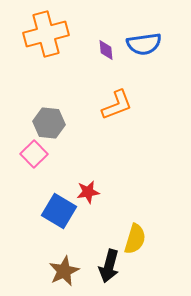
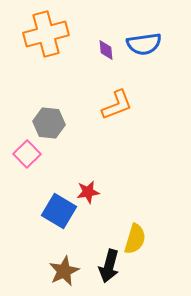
pink square: moved 7 px left
